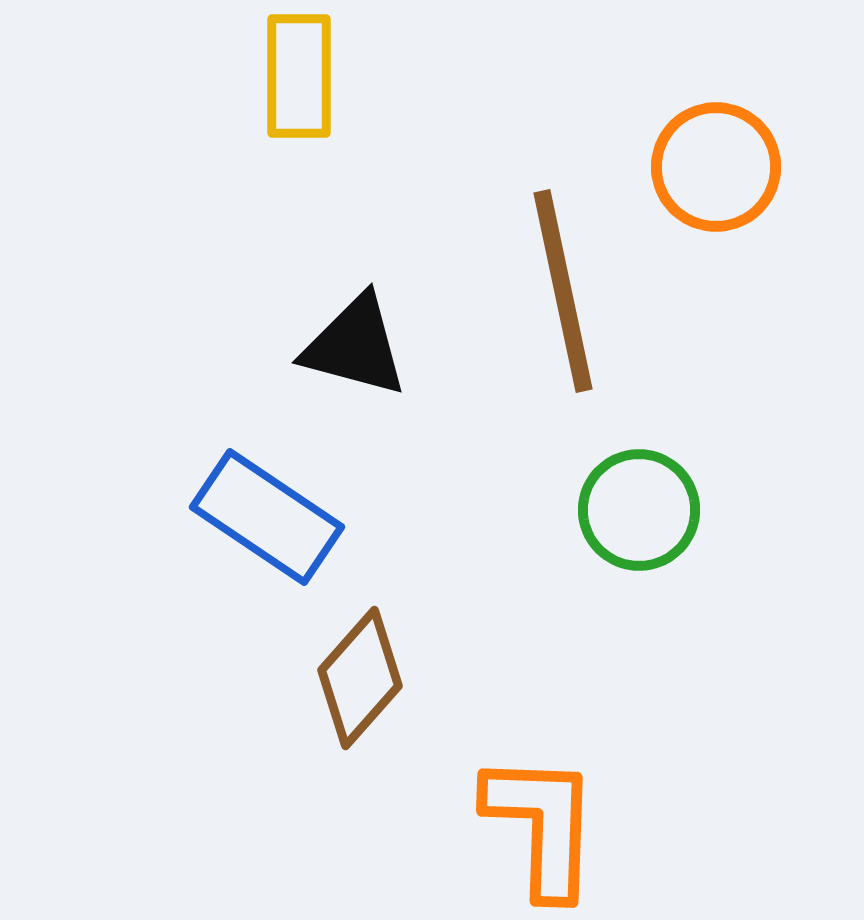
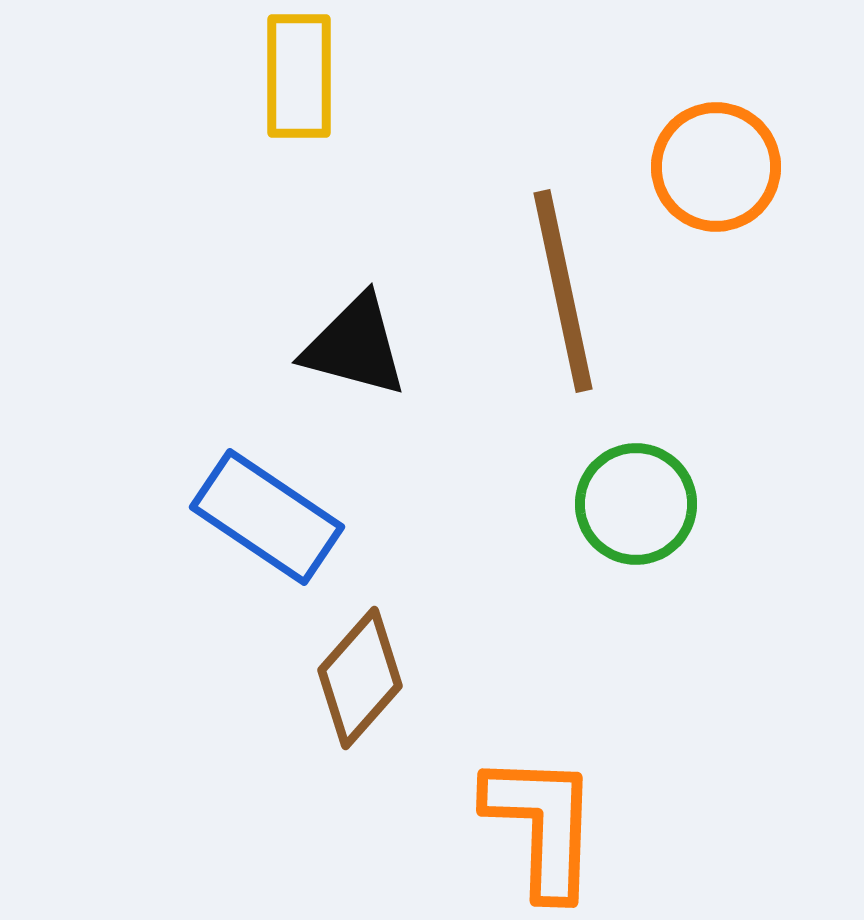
green circle: moved 3 px left, 6 px up
